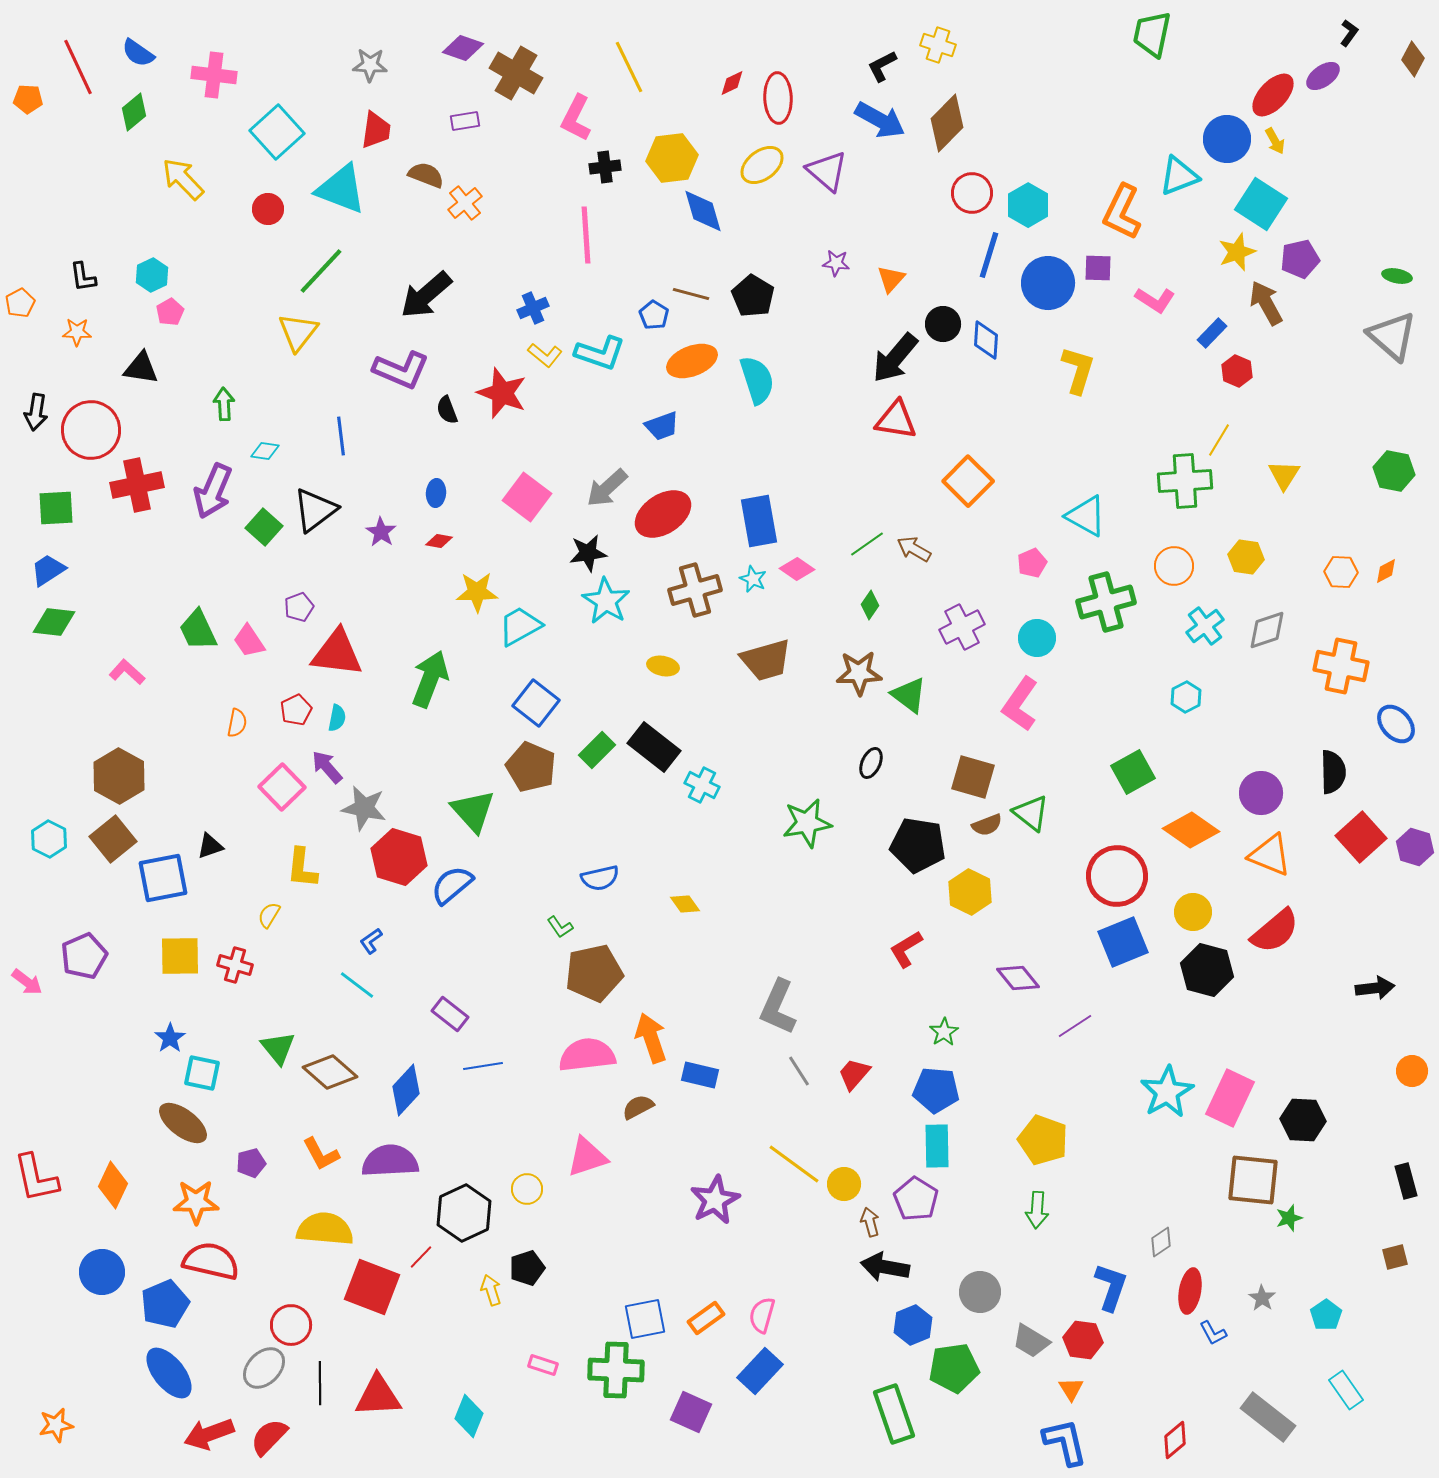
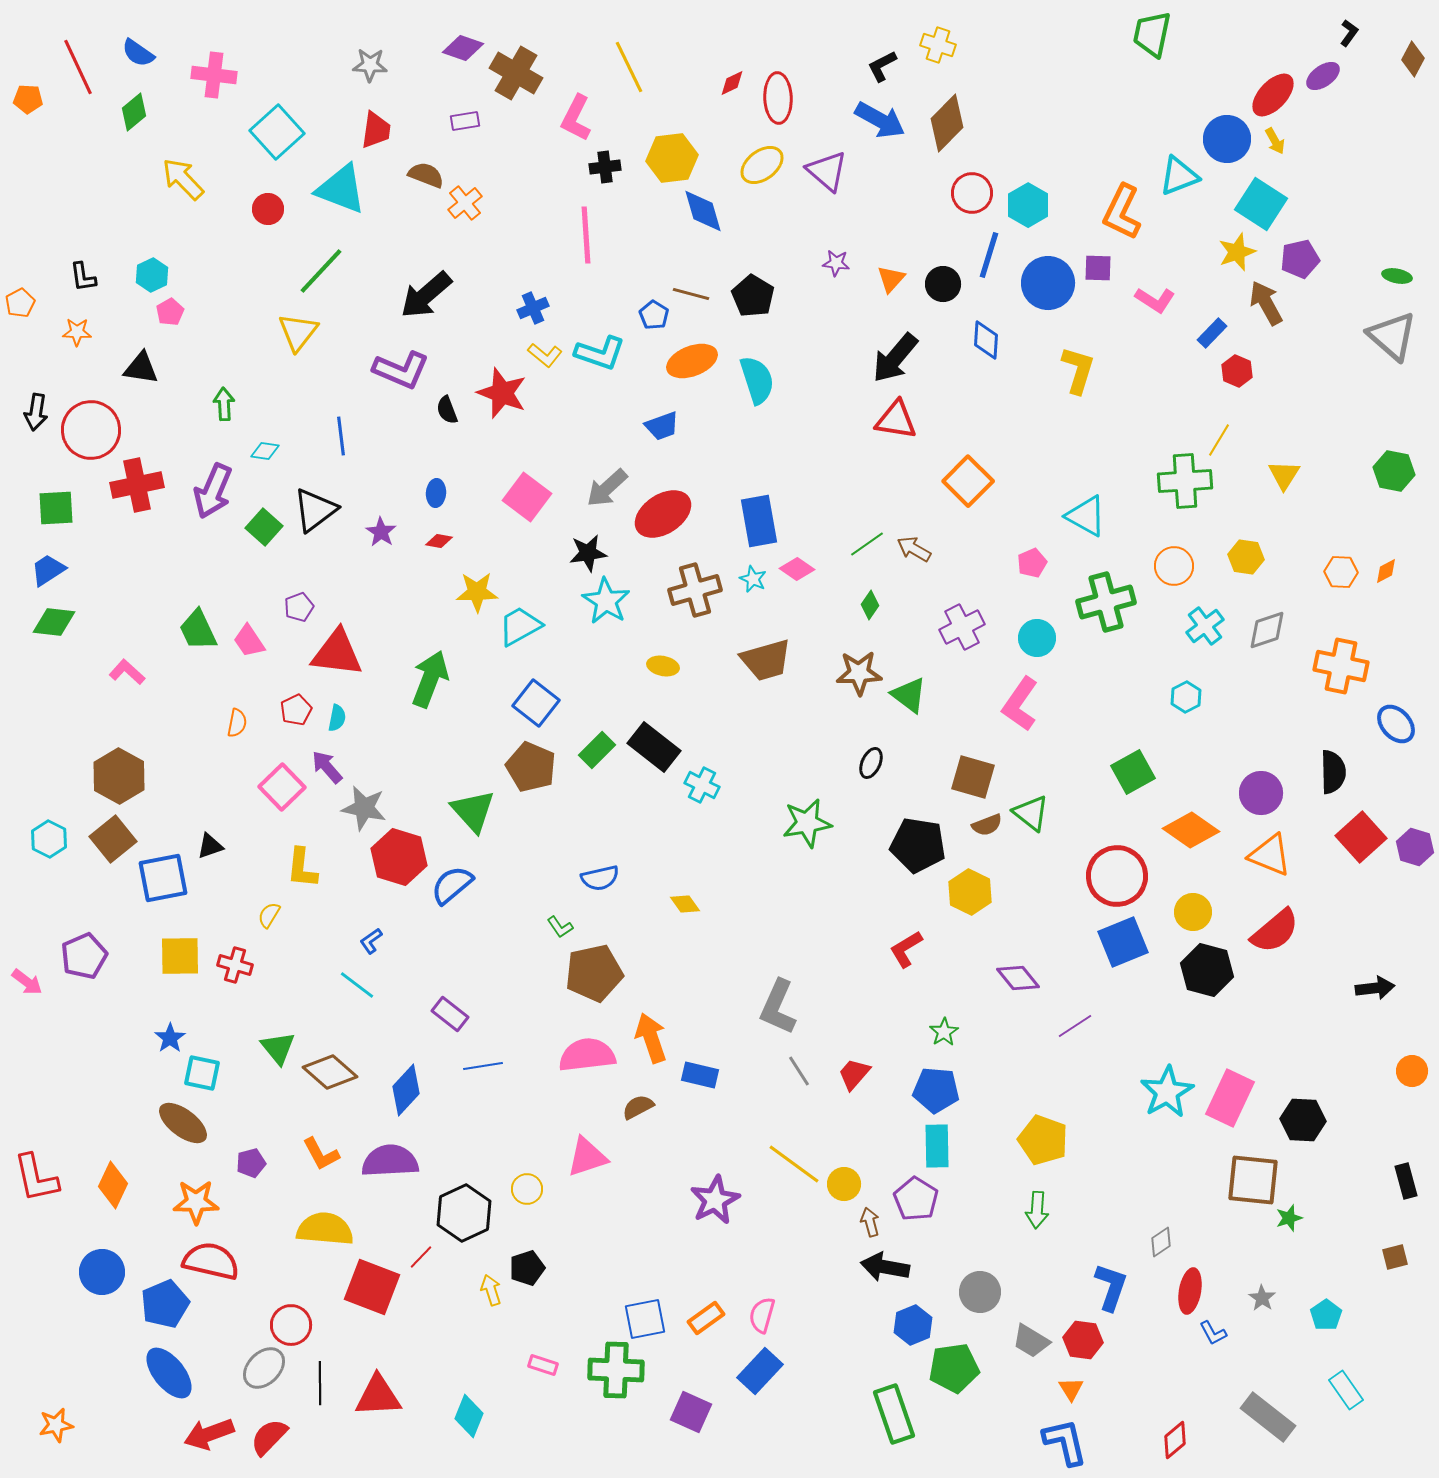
black circle at (943, 324): moved 40 px up
